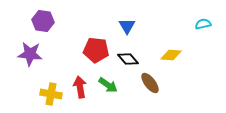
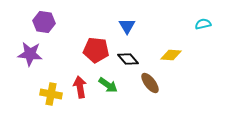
purple hexagon: moved 1 px right, 1 px down
